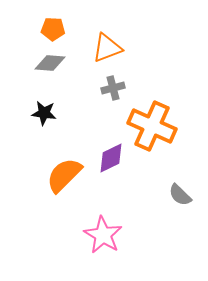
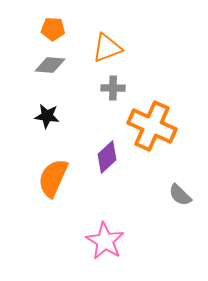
gray diamond: moved 2 px down
gray cross: rotated 15 degrees clockwise
black star: moved 3 px right, 3 px down
purple diamond: moved 4 px left, 1 px up; rotated 16 degrees counterclockwise
orange semicircle: moved 11 px left, 3 px down; rotated 21 degrees counterclockwise
pink star: moved 2 px right, 6 px down
